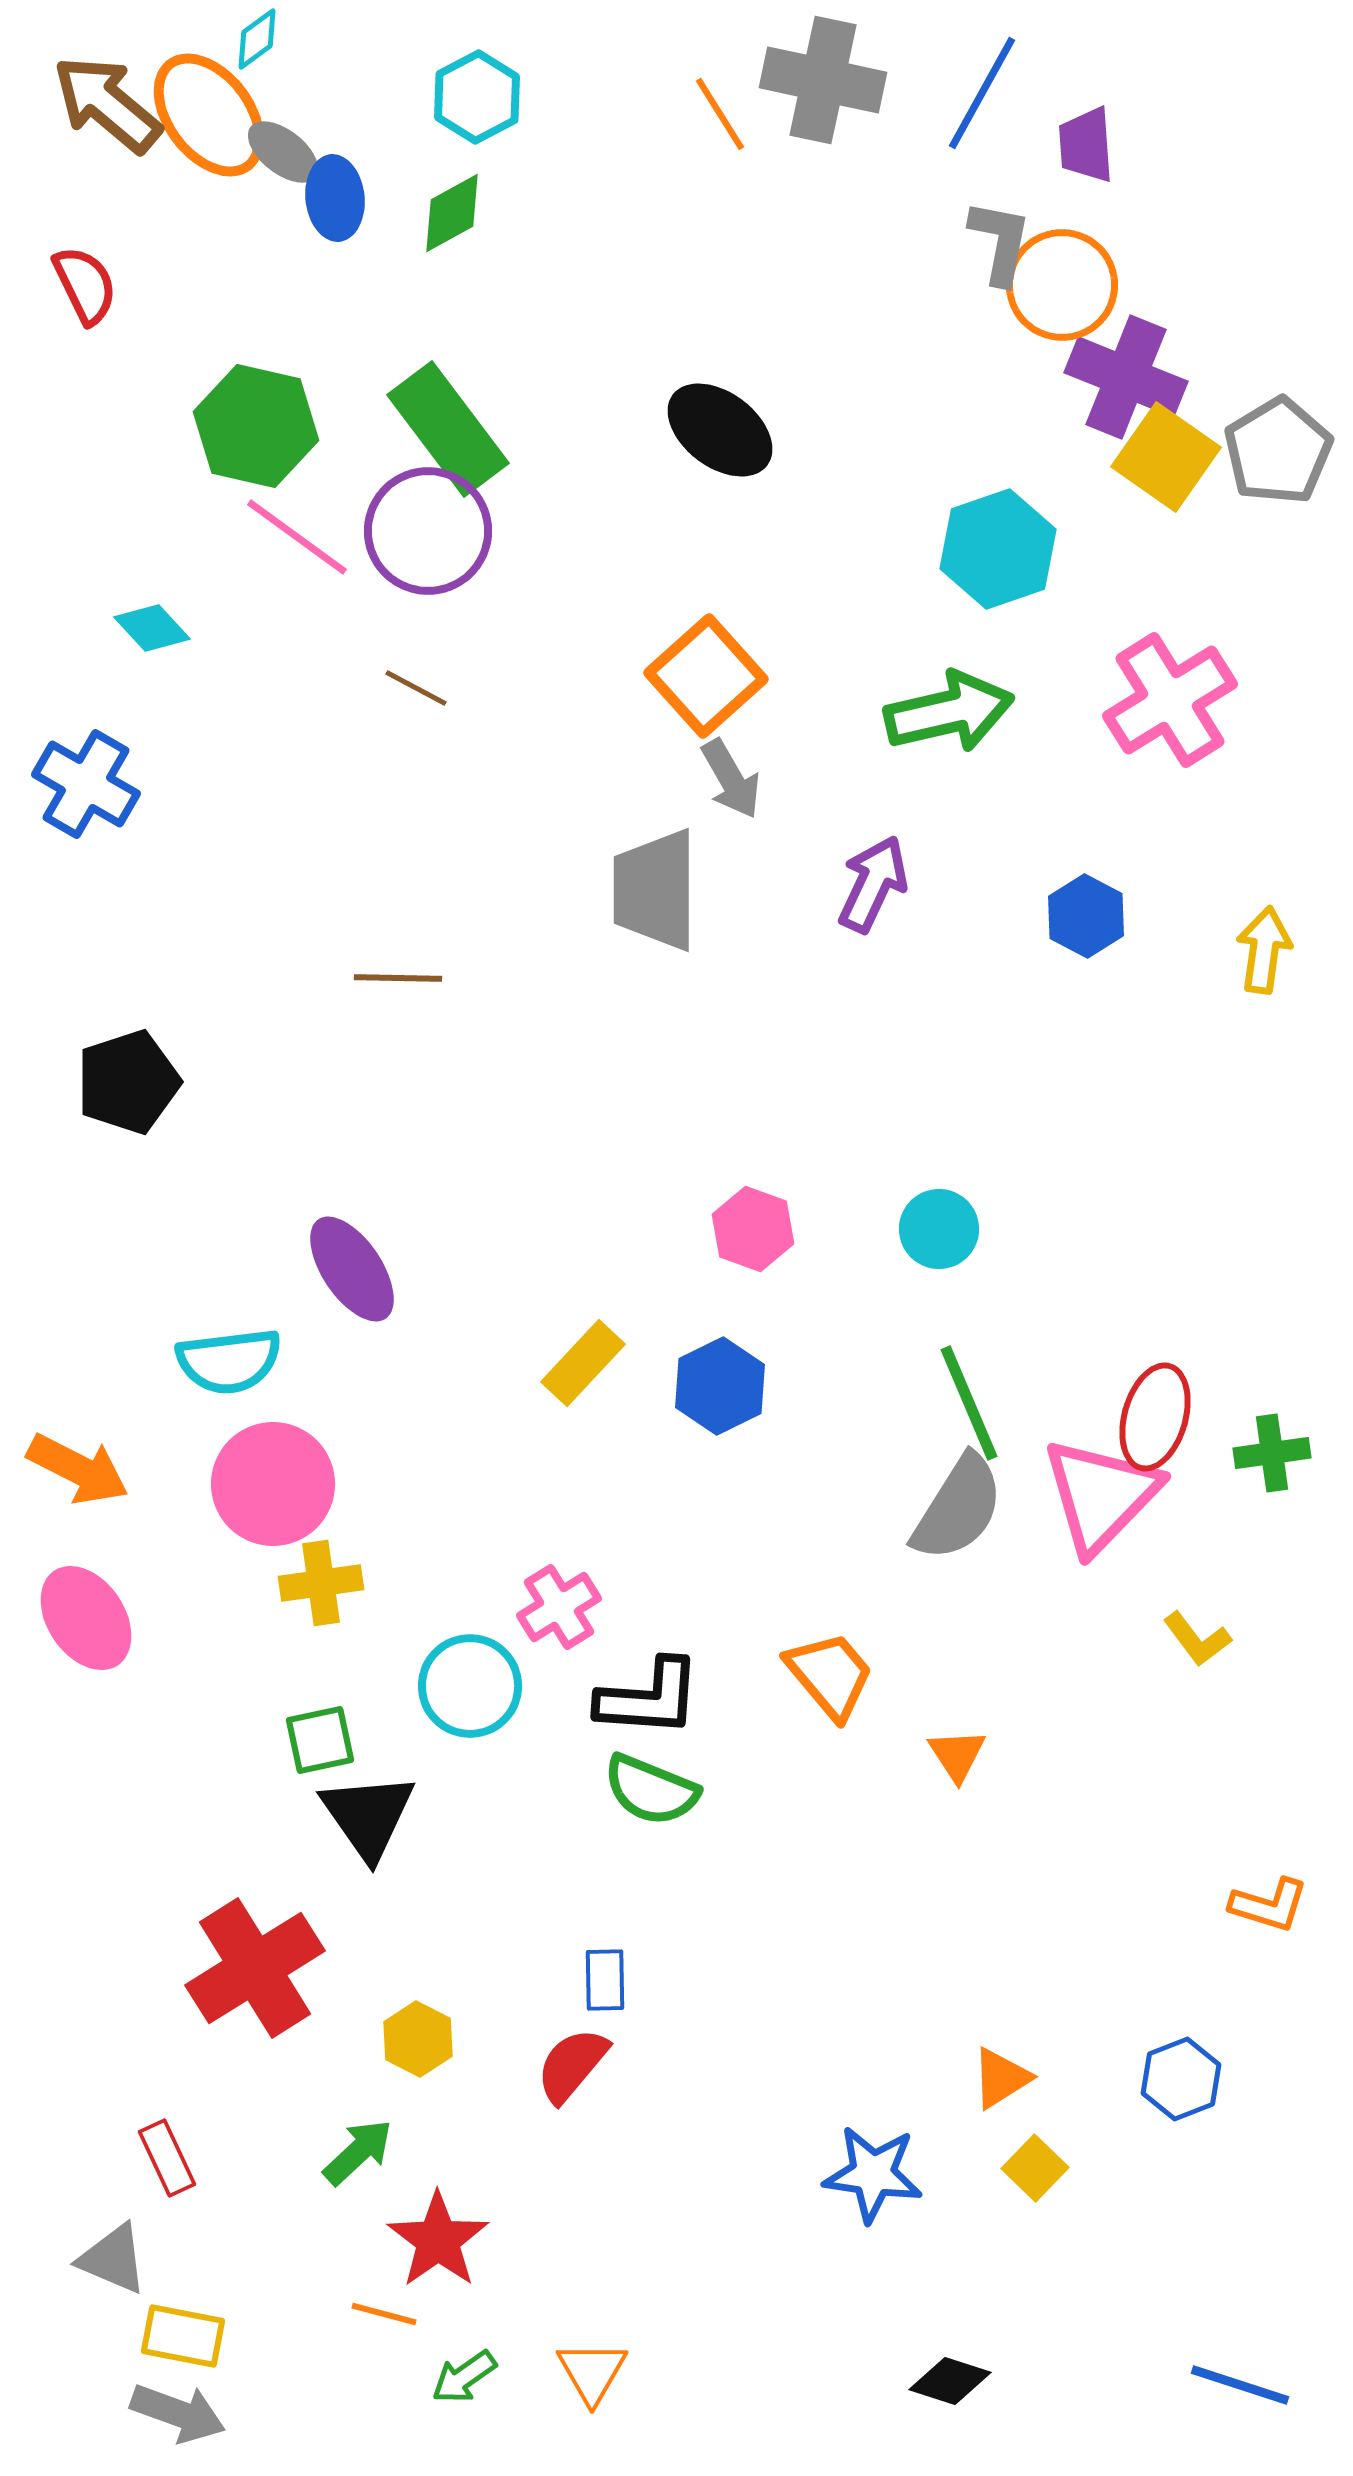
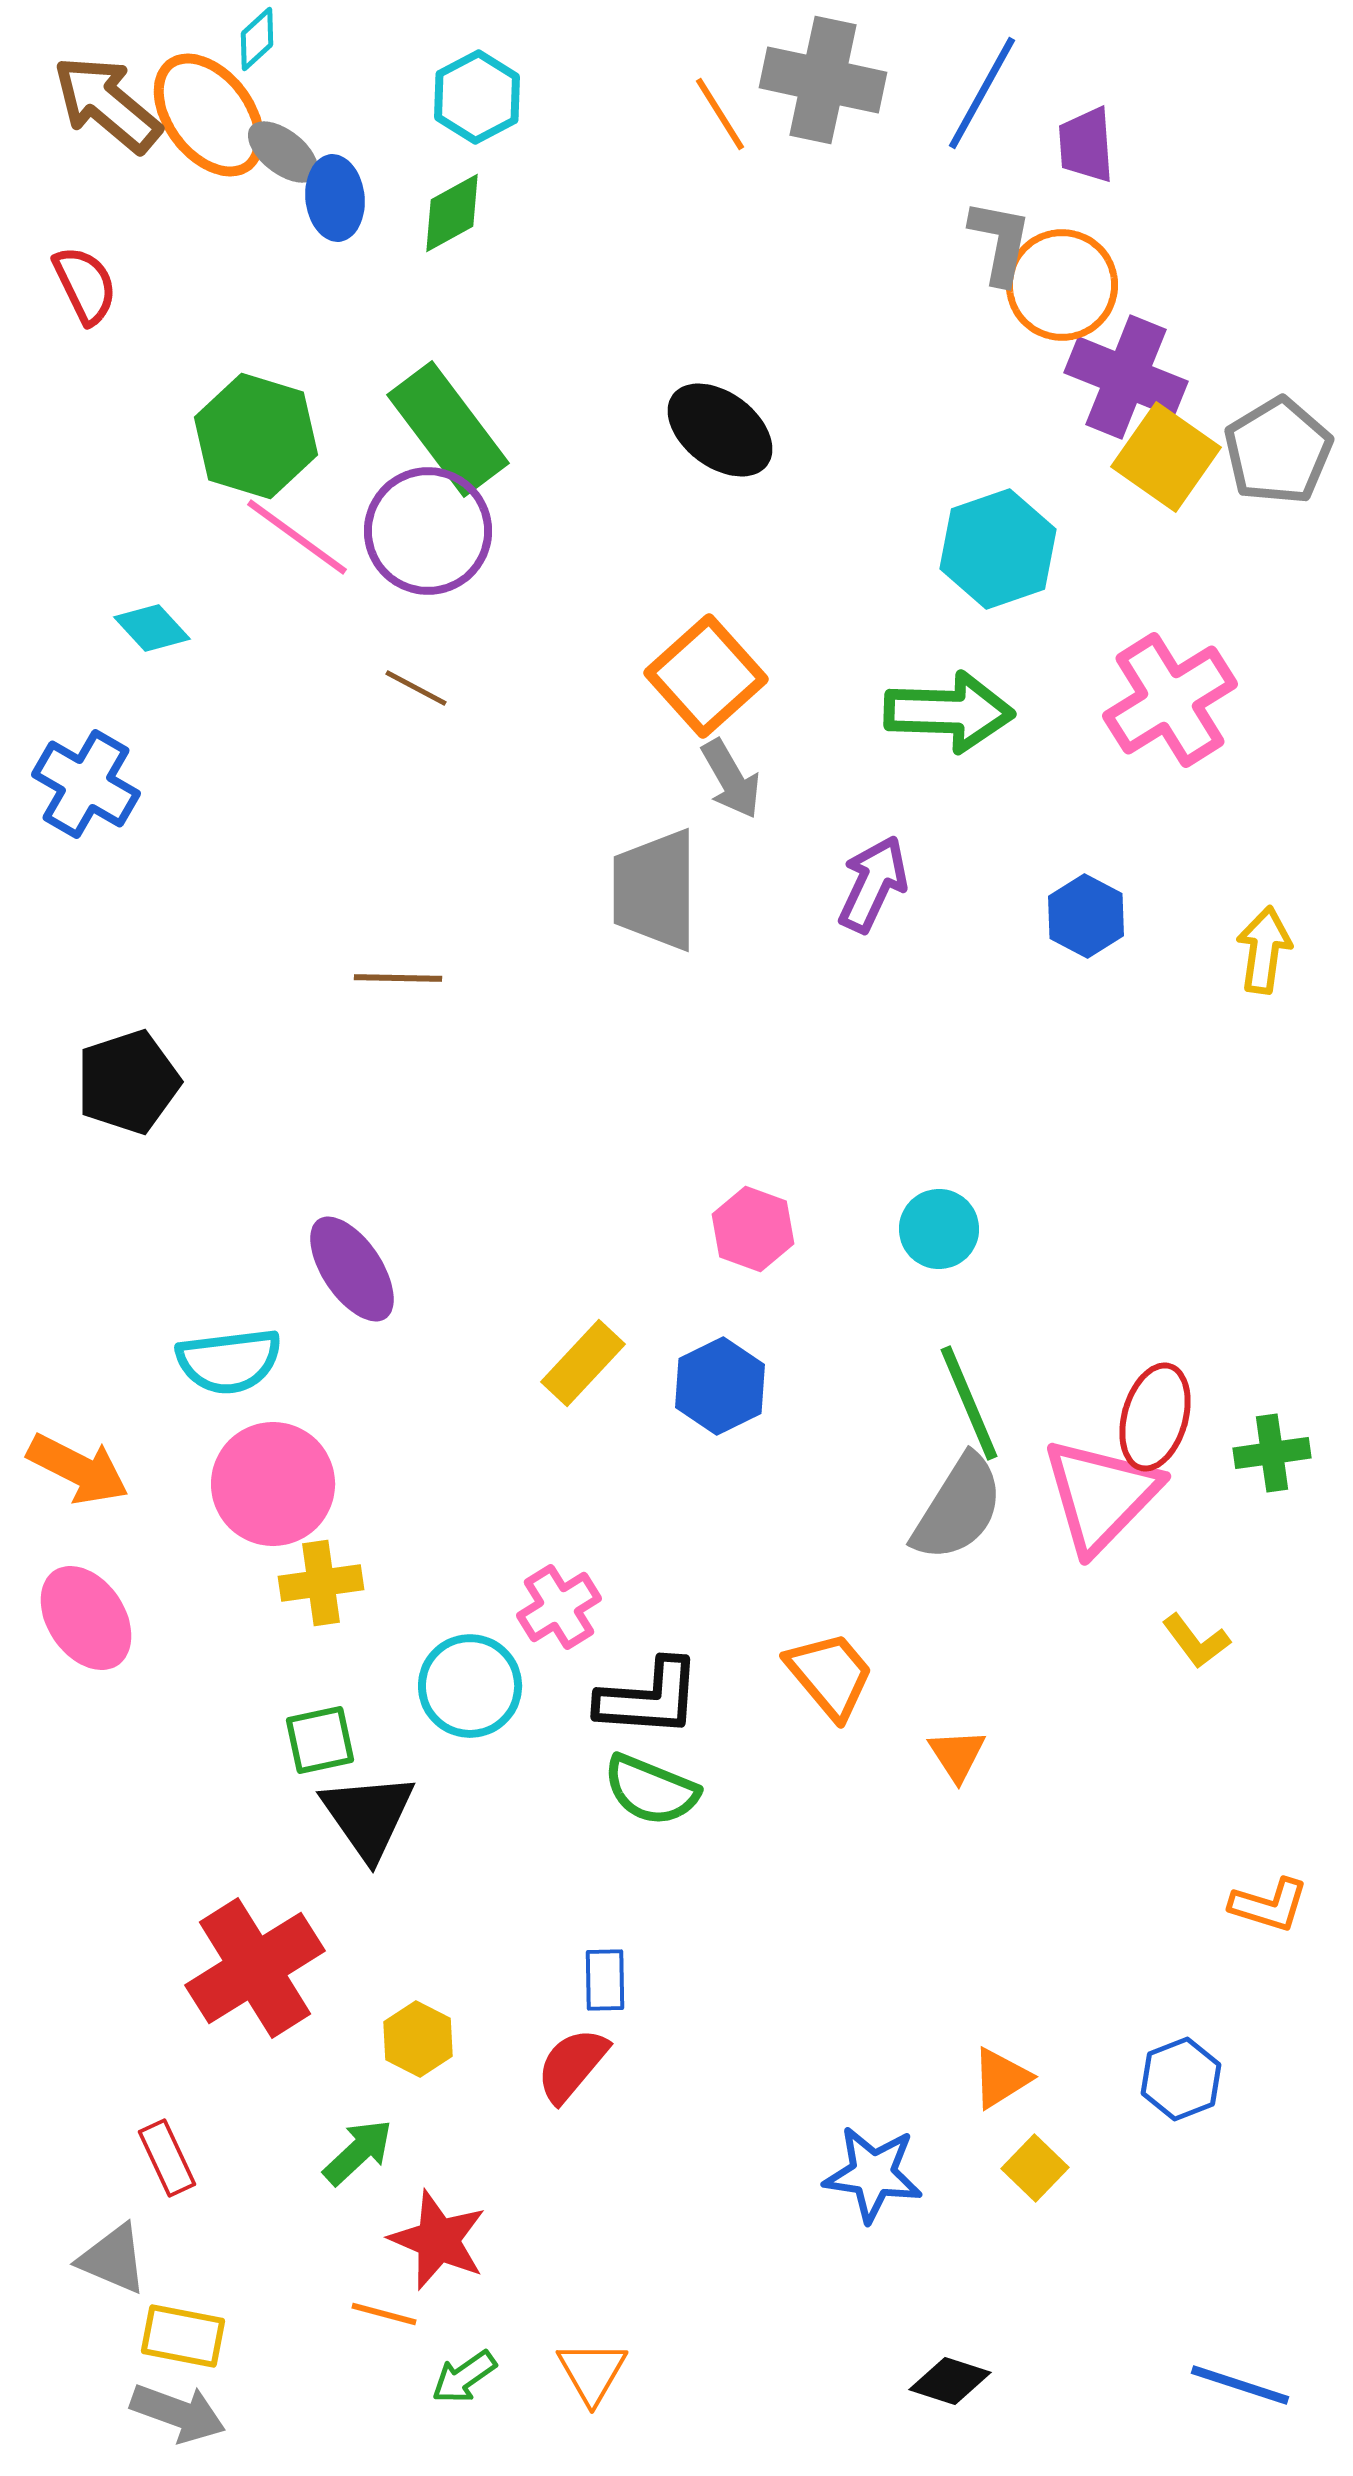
cyan diamond at (257, 39): rotated 6 degrees counterclockwise
green hexagon at (256, 426): moved 10 px down; rotated 4 degrees clockwise
green arrow at (949, 712): rotated 15 degrees clockwise
yellow L-shape at (1197, 1639): moved 1 px left, 2 px down
red star at (438, 2240): rotated 14 degrees counterclockwise
